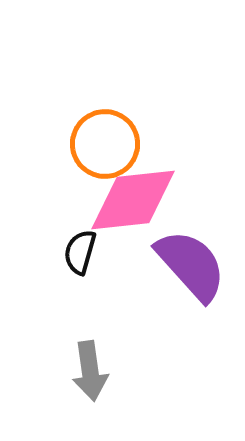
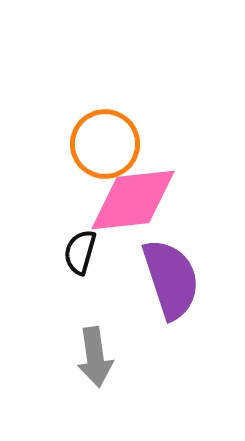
purple semicircle: moved 20 px left, 14 px down; rotated 24 degrees clockwise
gray arrow: moved 5 px right, 14 px up
